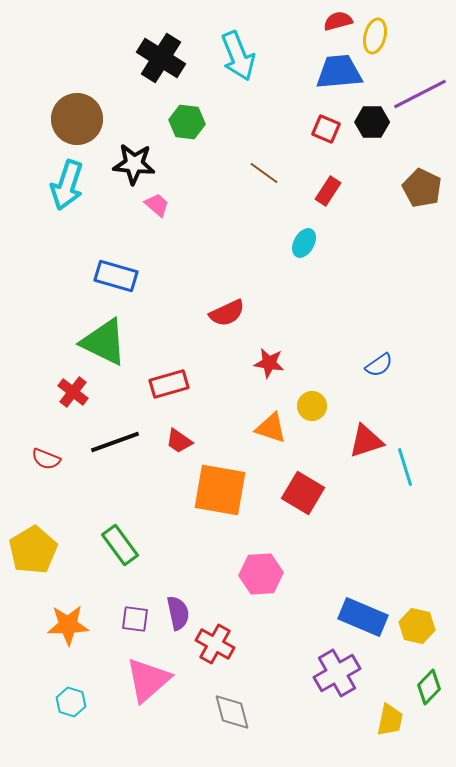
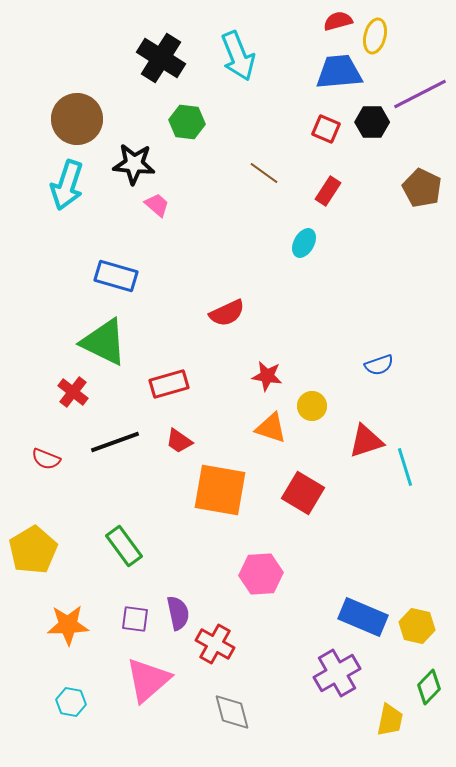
red star at (269, 363): moved 2 px left, 13 px down
blue semicircle at (379, 365): rotated 16 degrees clockwise
green rectangle at (120, 545): moved 4 px right, 1 px down
cyan hexagon at (71, 702): rotated 8 degrees counterclockwise
